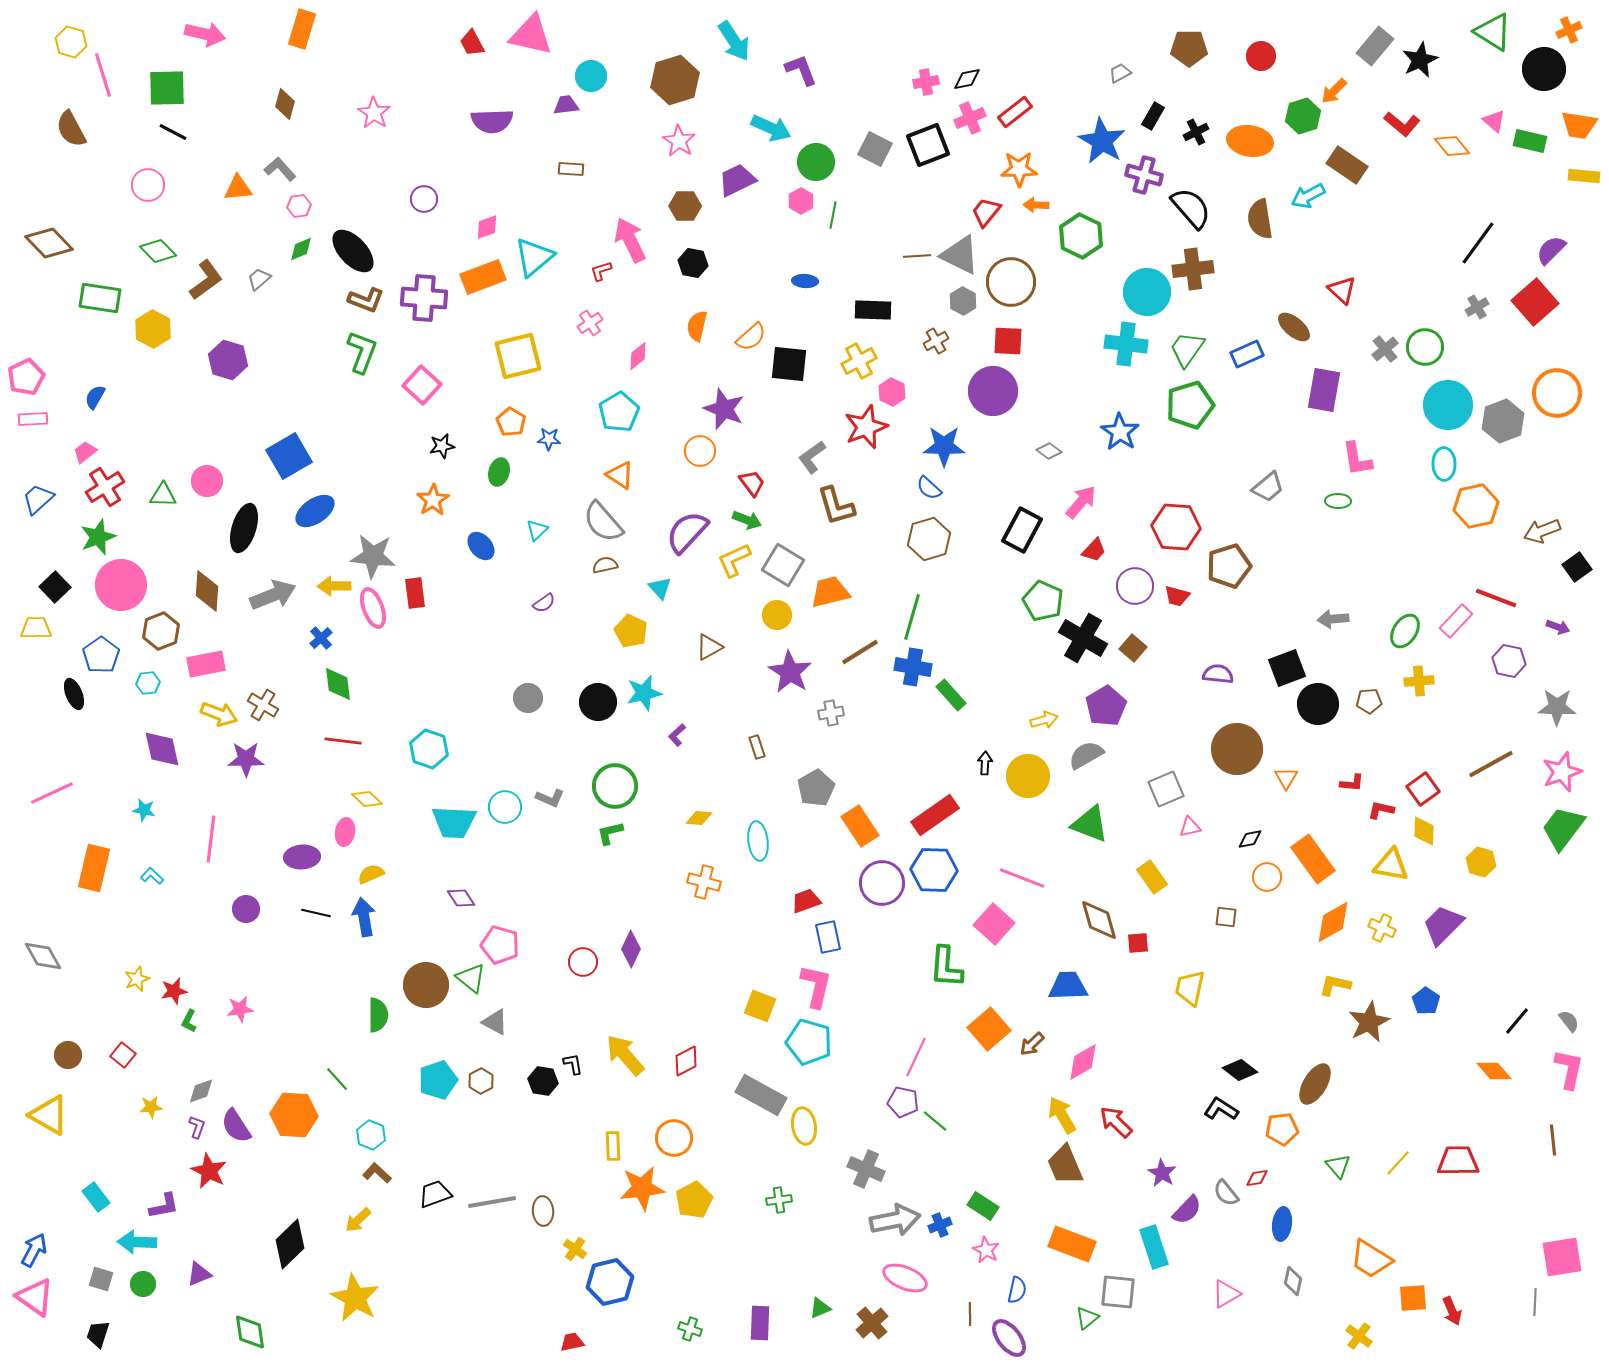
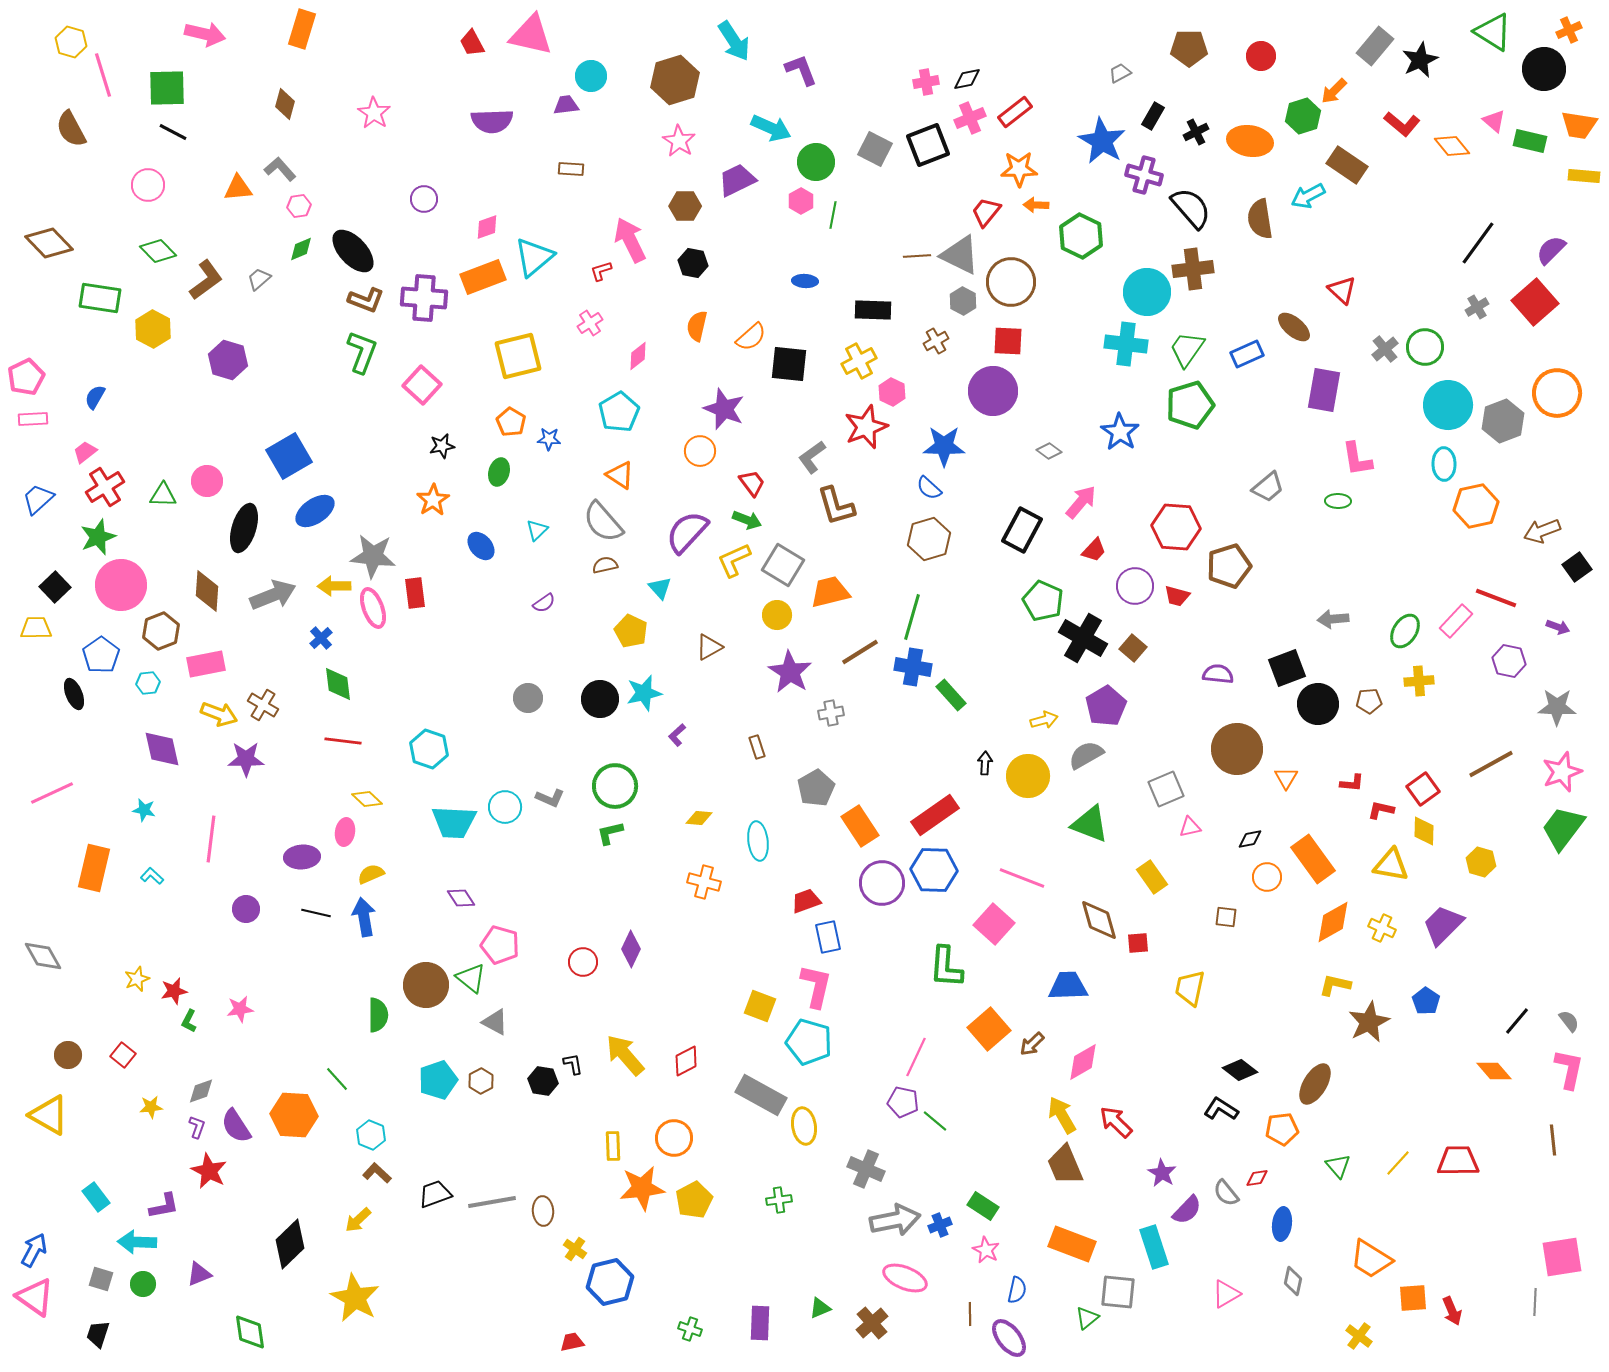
black circle at (598, 702): moved 2 px right, 3 px up
